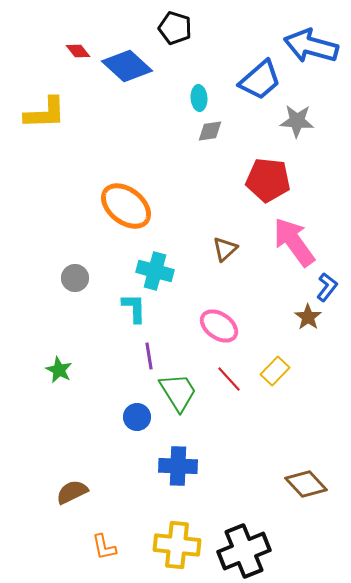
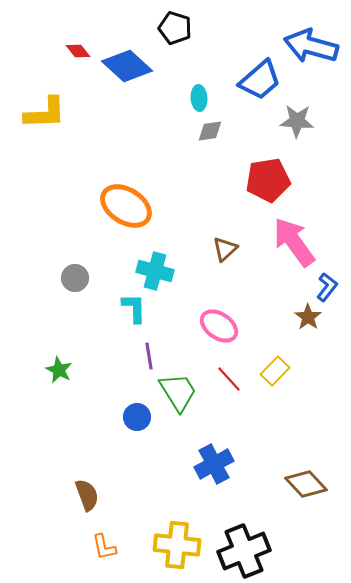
red pentagon: rotated 15 degrees counterclockwise
orange ellipse: rotated 6 degrees counterclockwise
blue cross: moved 36 px right, 2 px up; rotated 30 degrees counterclockwise
brown semicircle: moved 15 px right, 3 px down; rotated 96 degrees clockwise
